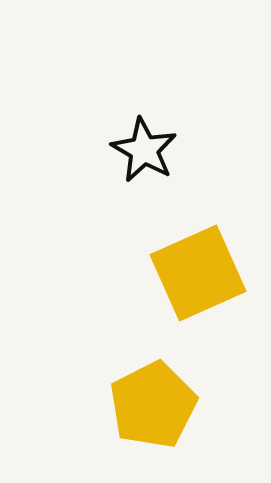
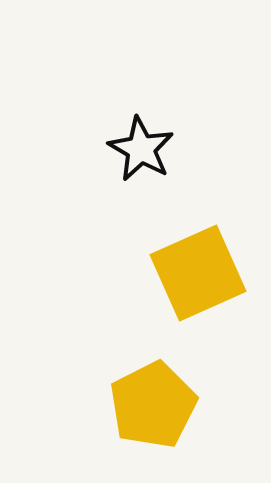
black star: moved 3 px left, 1 px up
